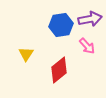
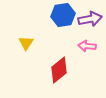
blue hexagon: moved 2 px right, 10 px up
pink arrow: rotated 138 degrees clockwise
yellow triangle: moved 11 px up
